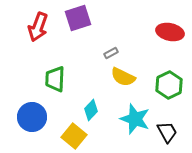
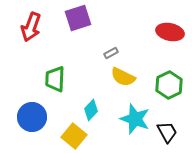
red arrow: moved 7 px left
